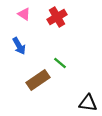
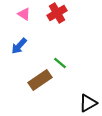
red cross: moved 4 px up
blue arrow: rotated 72 degrees clockwise
brown rectangle: moved 2 px right
black triangle: rotated 36 degrees counterclockwise
